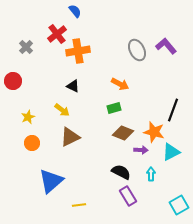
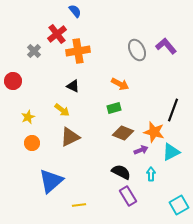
gray cross: moved 8 px right, 4 px down
purple arrow: rotated 24 degrees counterclockwise
